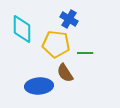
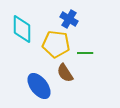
blue ellipse: rotated 56 degrees clockwise
